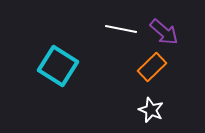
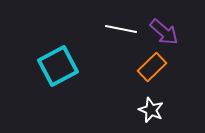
cyan square: rotated 30 degrees clockwise
